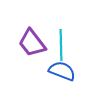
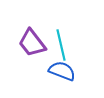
cyan line: rotated 12 degrees counterclockwise
